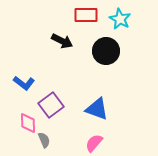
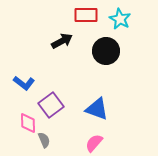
black arrow: rotated 55 degrees counterclockwise
